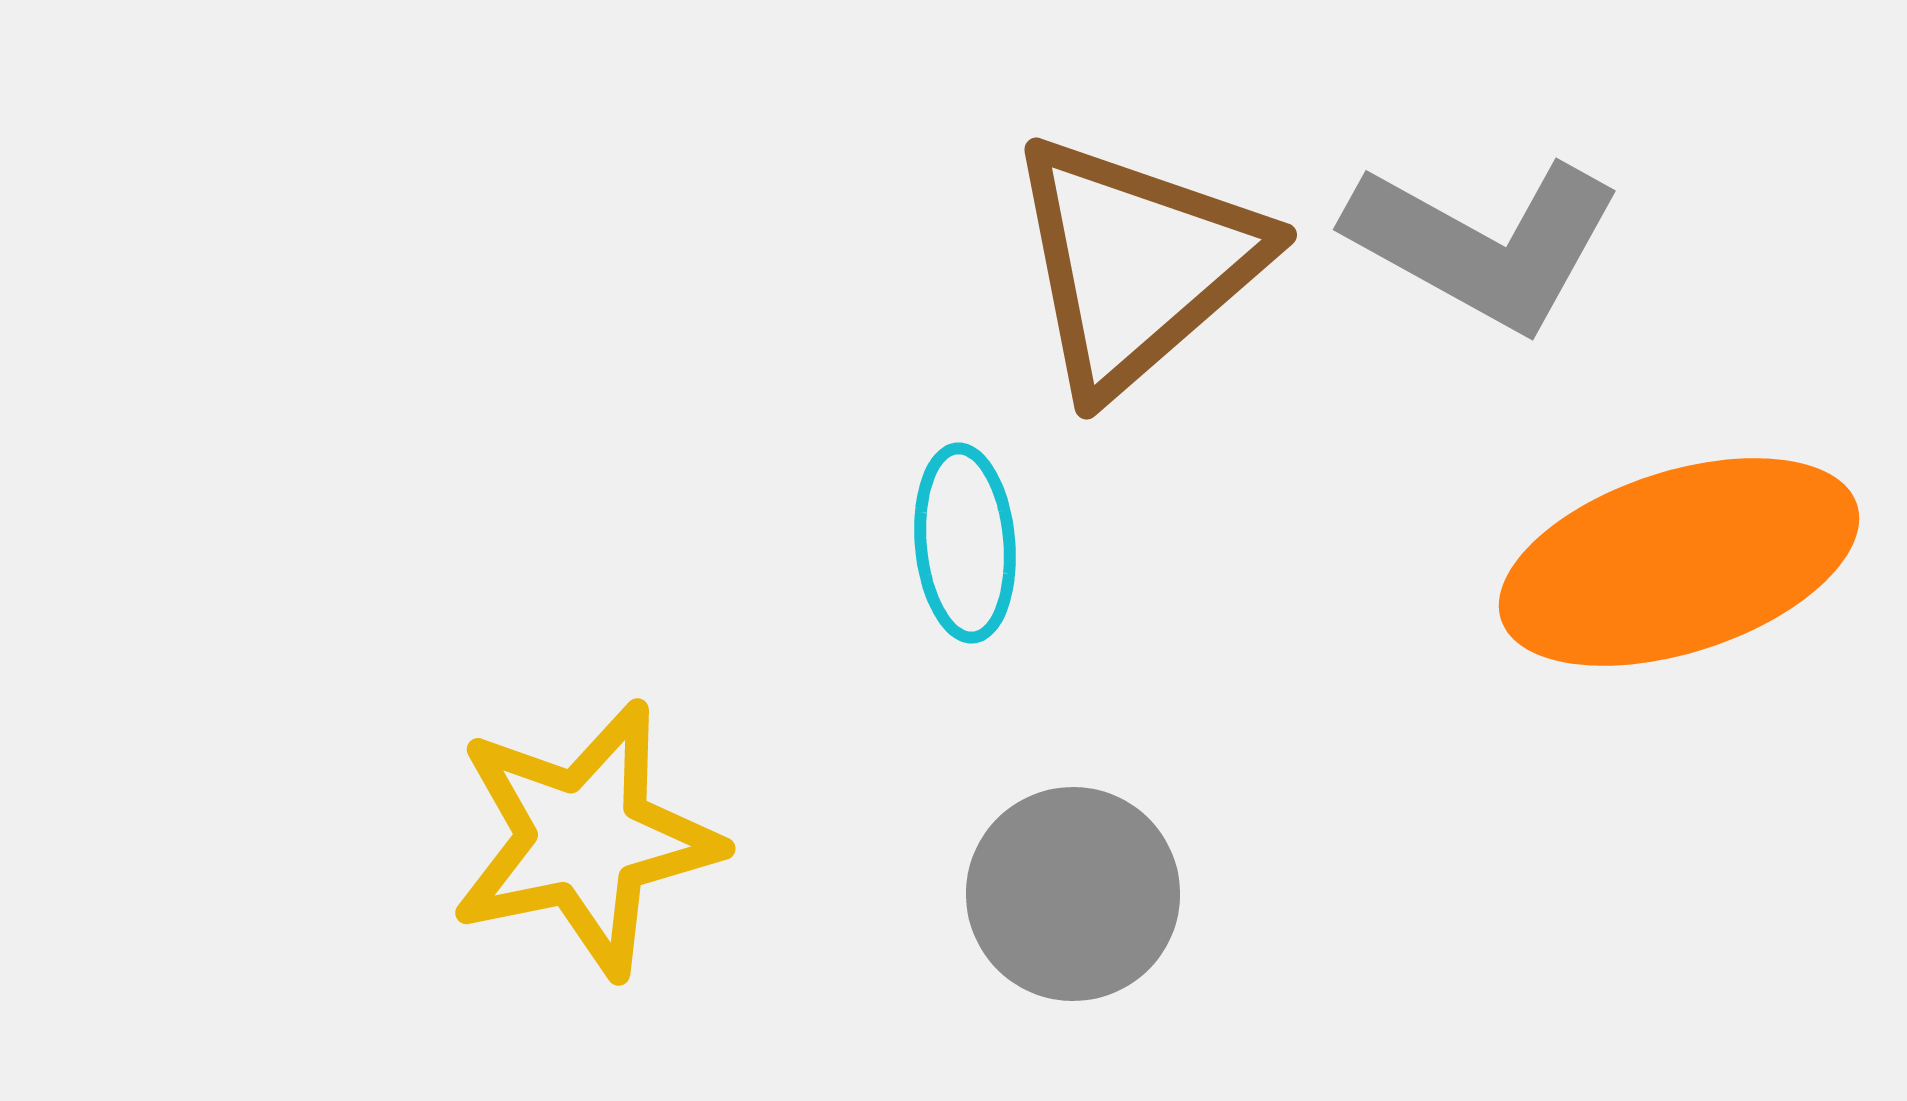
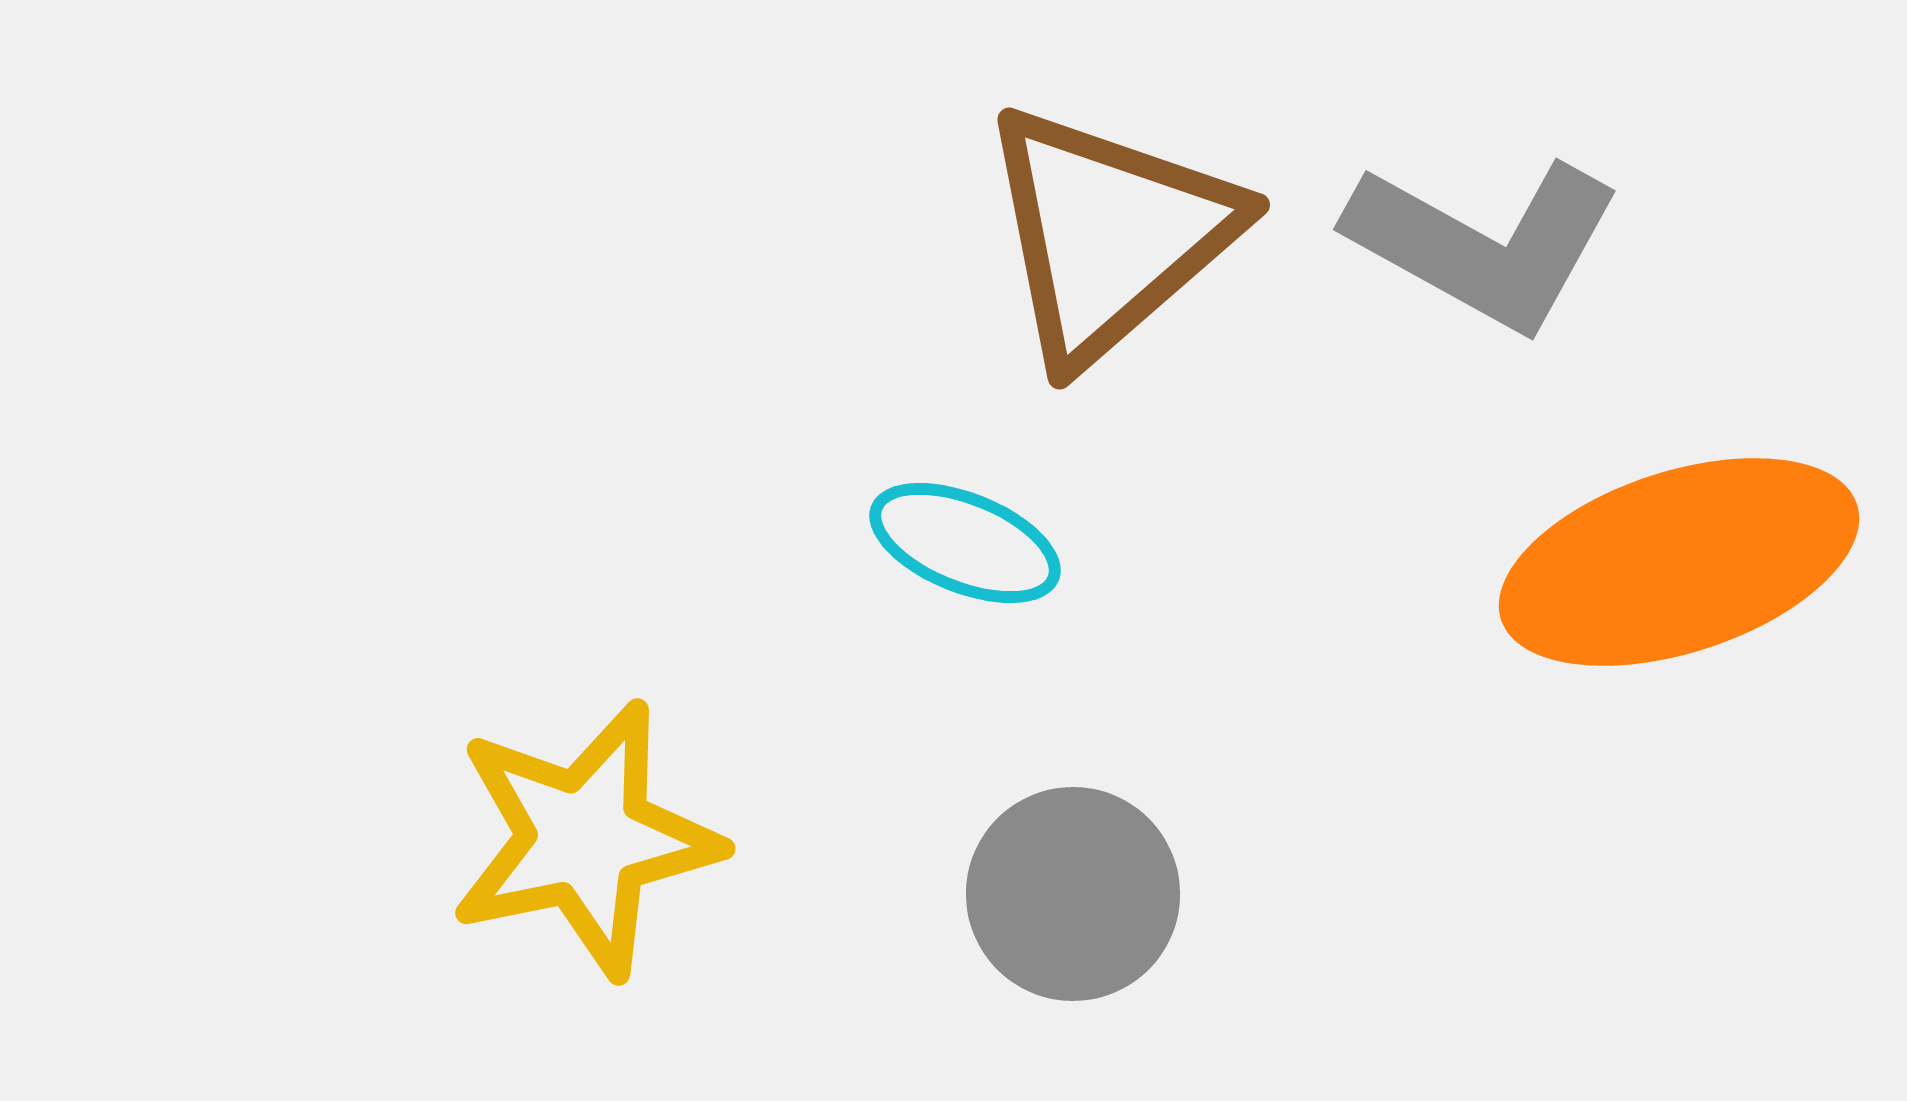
brown triangle: moved 27 px left, 30 px up
cyan ellipse: rotated 63 degrees counterclockwise
